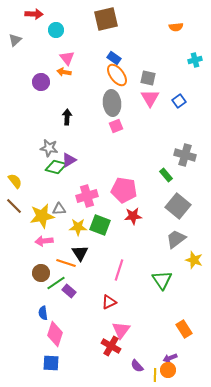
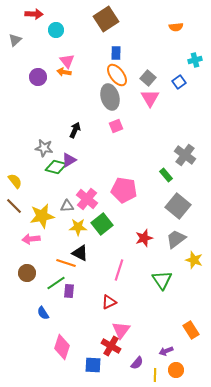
brown square at (106, 19): rotated 20 degrees counterclockwise
pink triangle at (67, 58): moved 3 px down
blue rectangle at (114, 58): moved 2 px right, 5 px up; rotated 56 degrees clockwise
gray square at (148, 78): rotated 28 degrees clockwise
purple circle at (41, 82): moved 3 px left, 5 px up
blue square at (179, 101): moved 19 px up
gray ellipse at (112, 103): moved 2 px left, 6 px up; rotated 10 degrees counterclockwise
black arrow at (67, 117): moved 8 px right, 13 px down; rotated 21 degrees clockwise
gray star at (49, 148): moved 5 px left
gray cross at (185, 155): rotated 20 degrees clockwise
pink cross at (87, 196): moved 3 px down; rotated 35 degrees counterclockwise
gray triangle at (59, 209): moved 8 px right, 3 px up
red star at (133, 216): moved 11 px right, 22 px down; rotated 12 degrees counterclockwise
green square at (100, 225): moved 2 px right, 1 px up; rotated 30 degrees clockwise
pink arrow at (44, 241): moved 13 px left, 2 px up
black triangle at (80, 253): rotated 30 degrees counterclockwise
brown circle at (41, 273): moved 14 px left
purple rectangle at (69, 291): rotated 56 degrees clockwise
blue semicircle at (43, 313): rotated 24 degrees counterclockwise
orange rectangle at (184, 329): moved 7 px right, 1 px down
pink diamond at (55, 334): moved 7 px right, 13 px down
purple arrow at (170, 358): moved 4 px left, 7 px up
blue square at (51, 363): moved 42 px right, 2 px down
purple semicircle at (137, 366): moved 3 px up; rotated 96 degrees counterclockwise
orange circle at (168, 370): moved 8 px right
